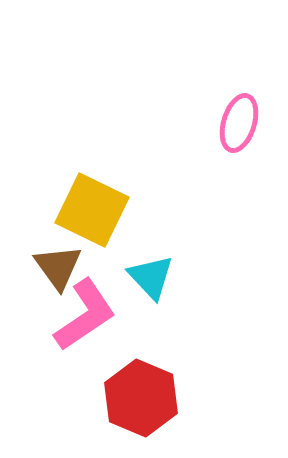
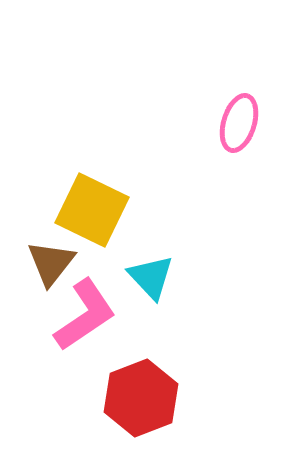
brown triangle: moved 7 px left, 4 px up; rotated 14 degrees clockwise
red hexagon: rotated 16 degrees clockwise
